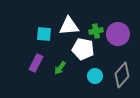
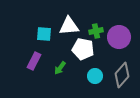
purple circle: moved 1 px right, 3 px down
purple rectangle: moved 2 px left, 2 px up
